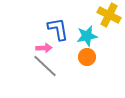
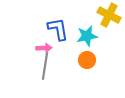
orange circle: moved 3 px down
gray line: rotated 56 degrees clockwise
